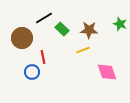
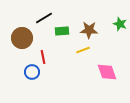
green rectangle: moved 2 px down; rotated 48 degrees counterclockwise
